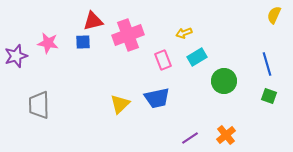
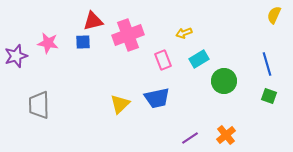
cyan rectangle: moved 2 px right, 2 px down
